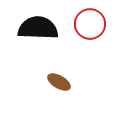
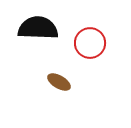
red circle: moved 19 px down
